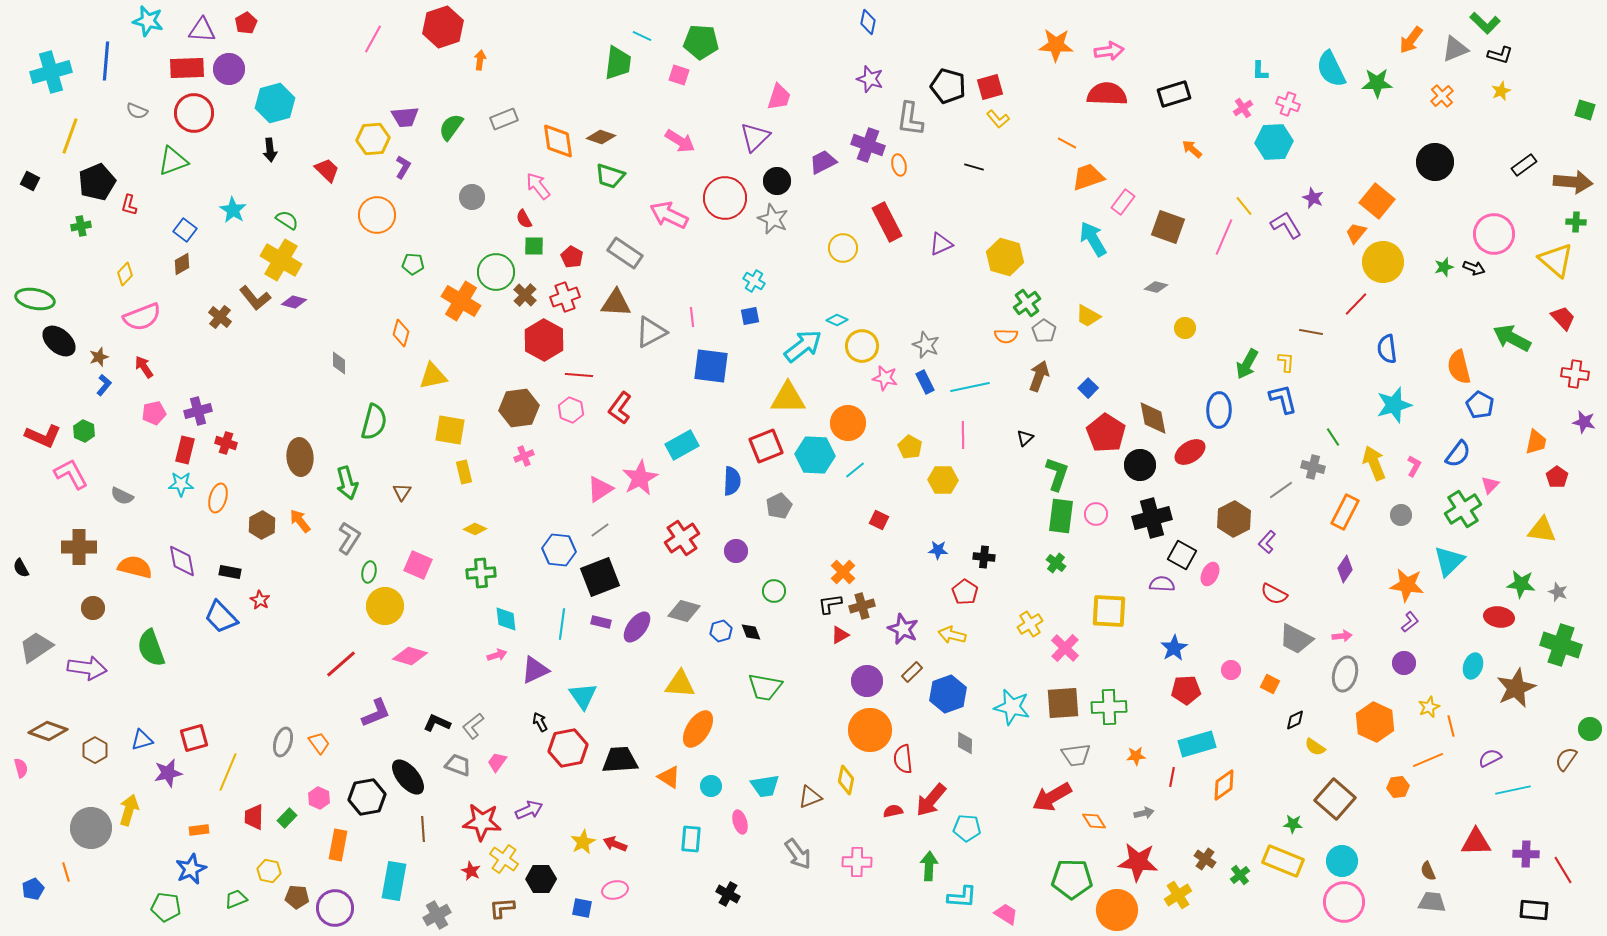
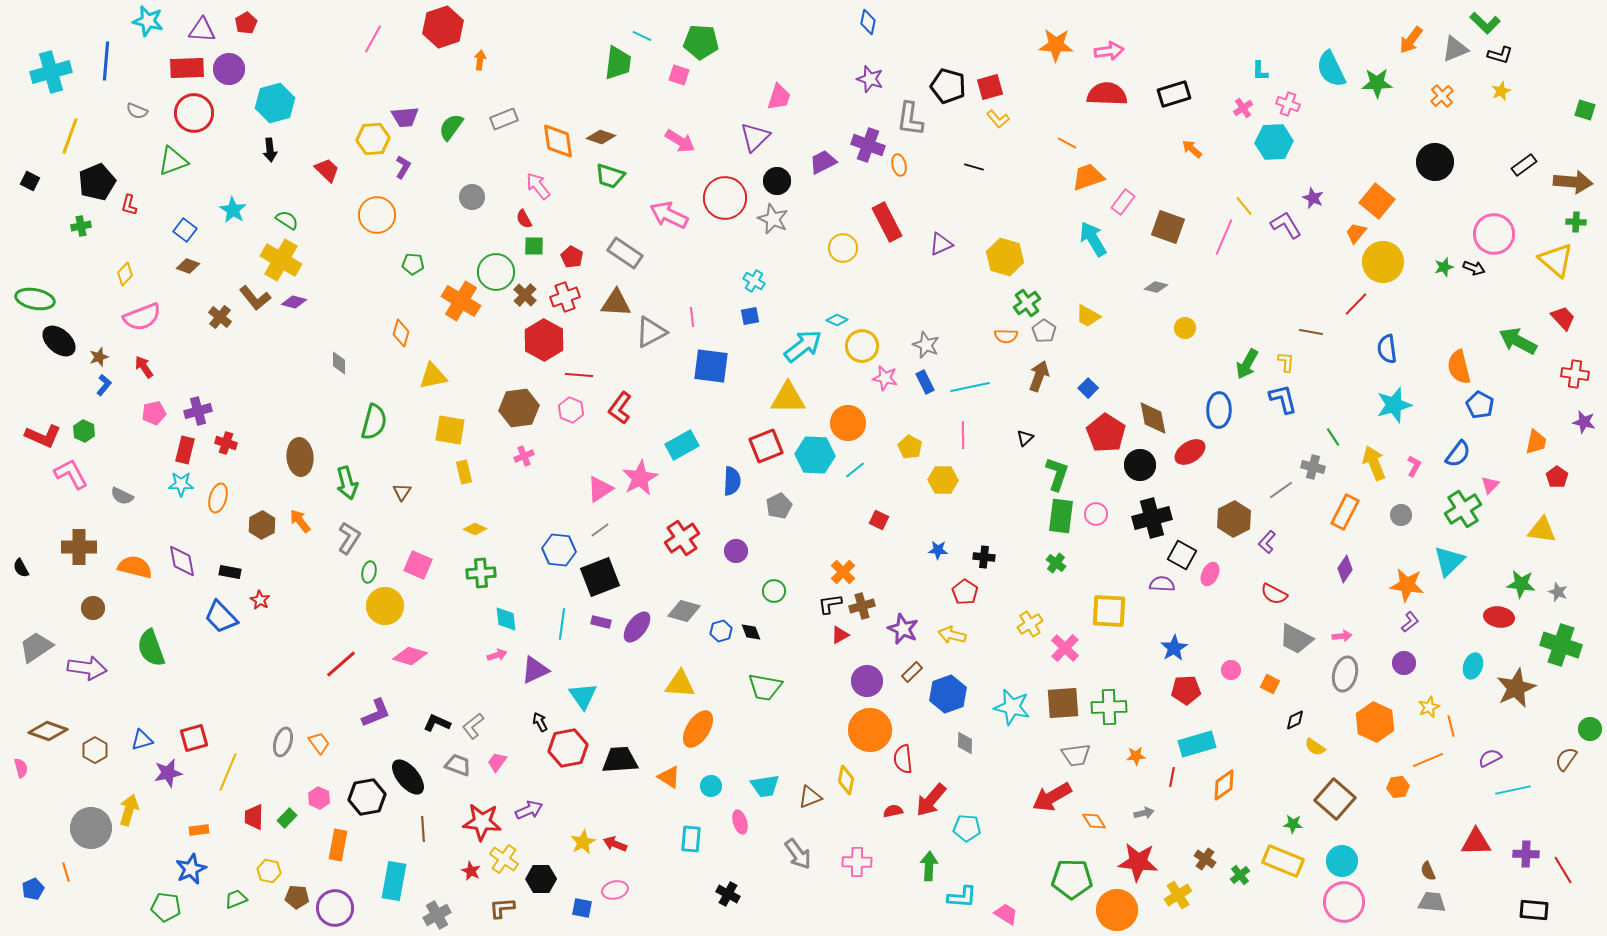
brown diamond at (182, 264): moved 6 px right, 2 px down; rotated 50 degrees clockwise
green arrow at (1512, 338): moved 6 px right, 3 px down
